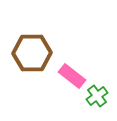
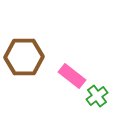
brown hexagon: moved 8 px left, 4 px down
